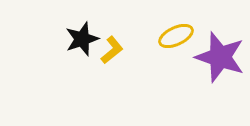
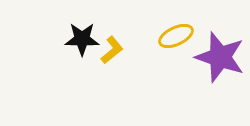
black star: rotated 20 degrees clockwise
